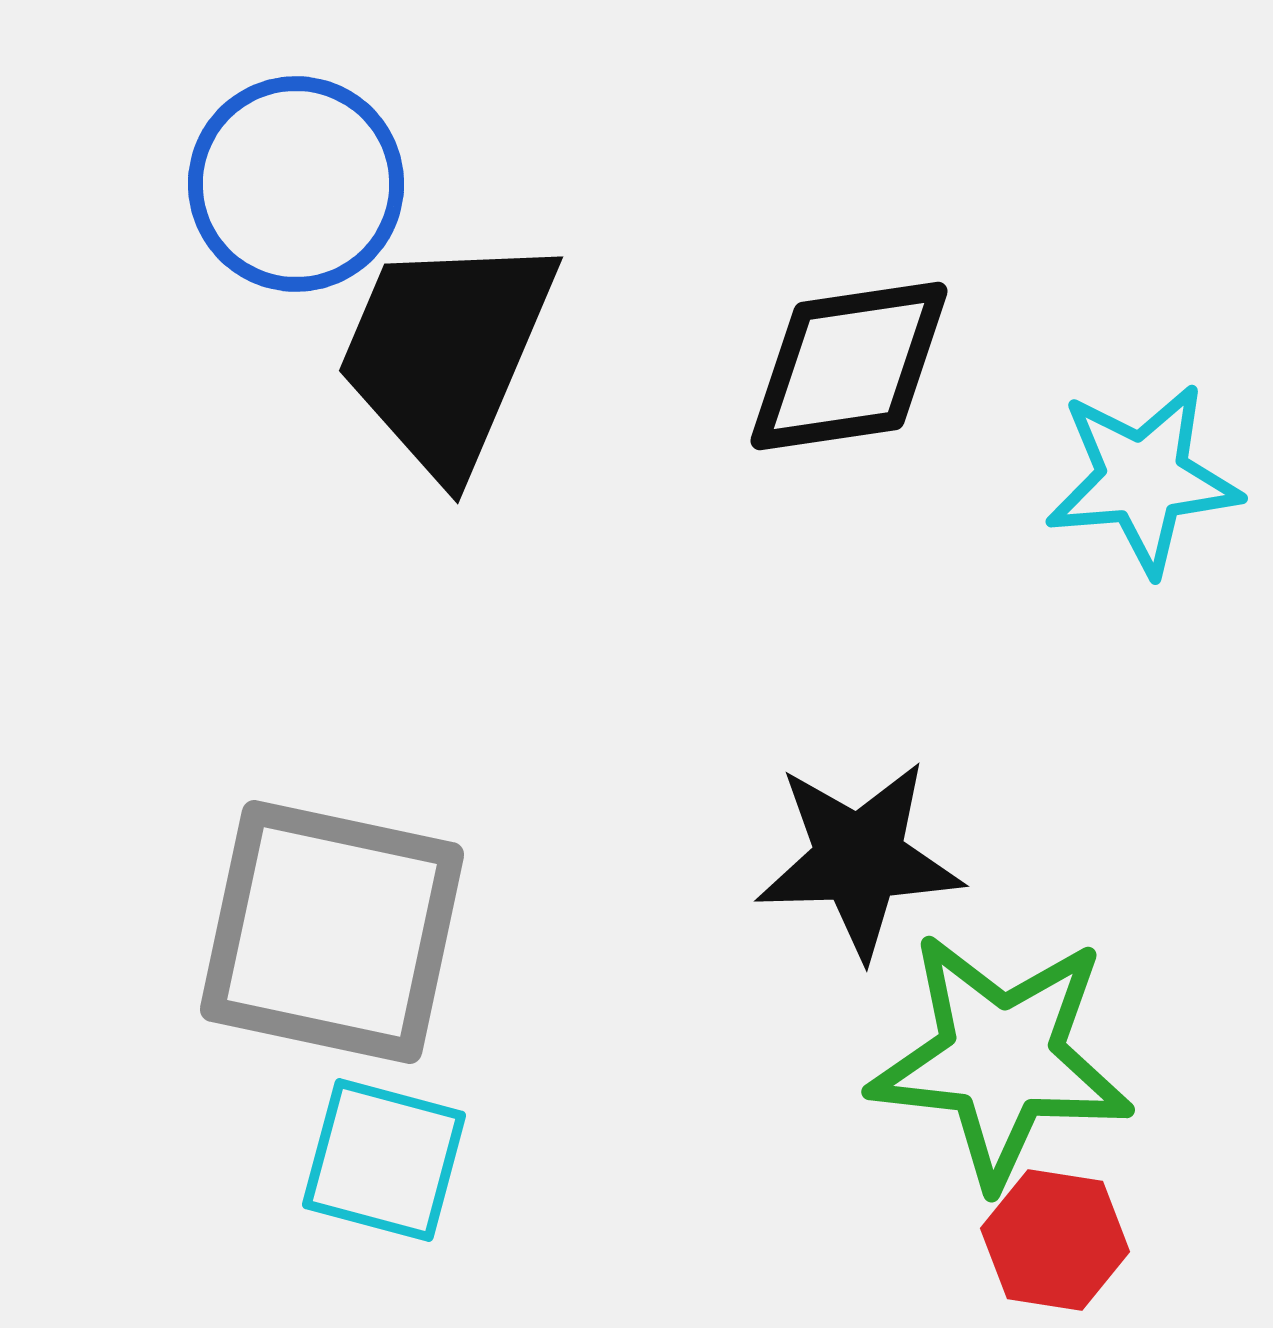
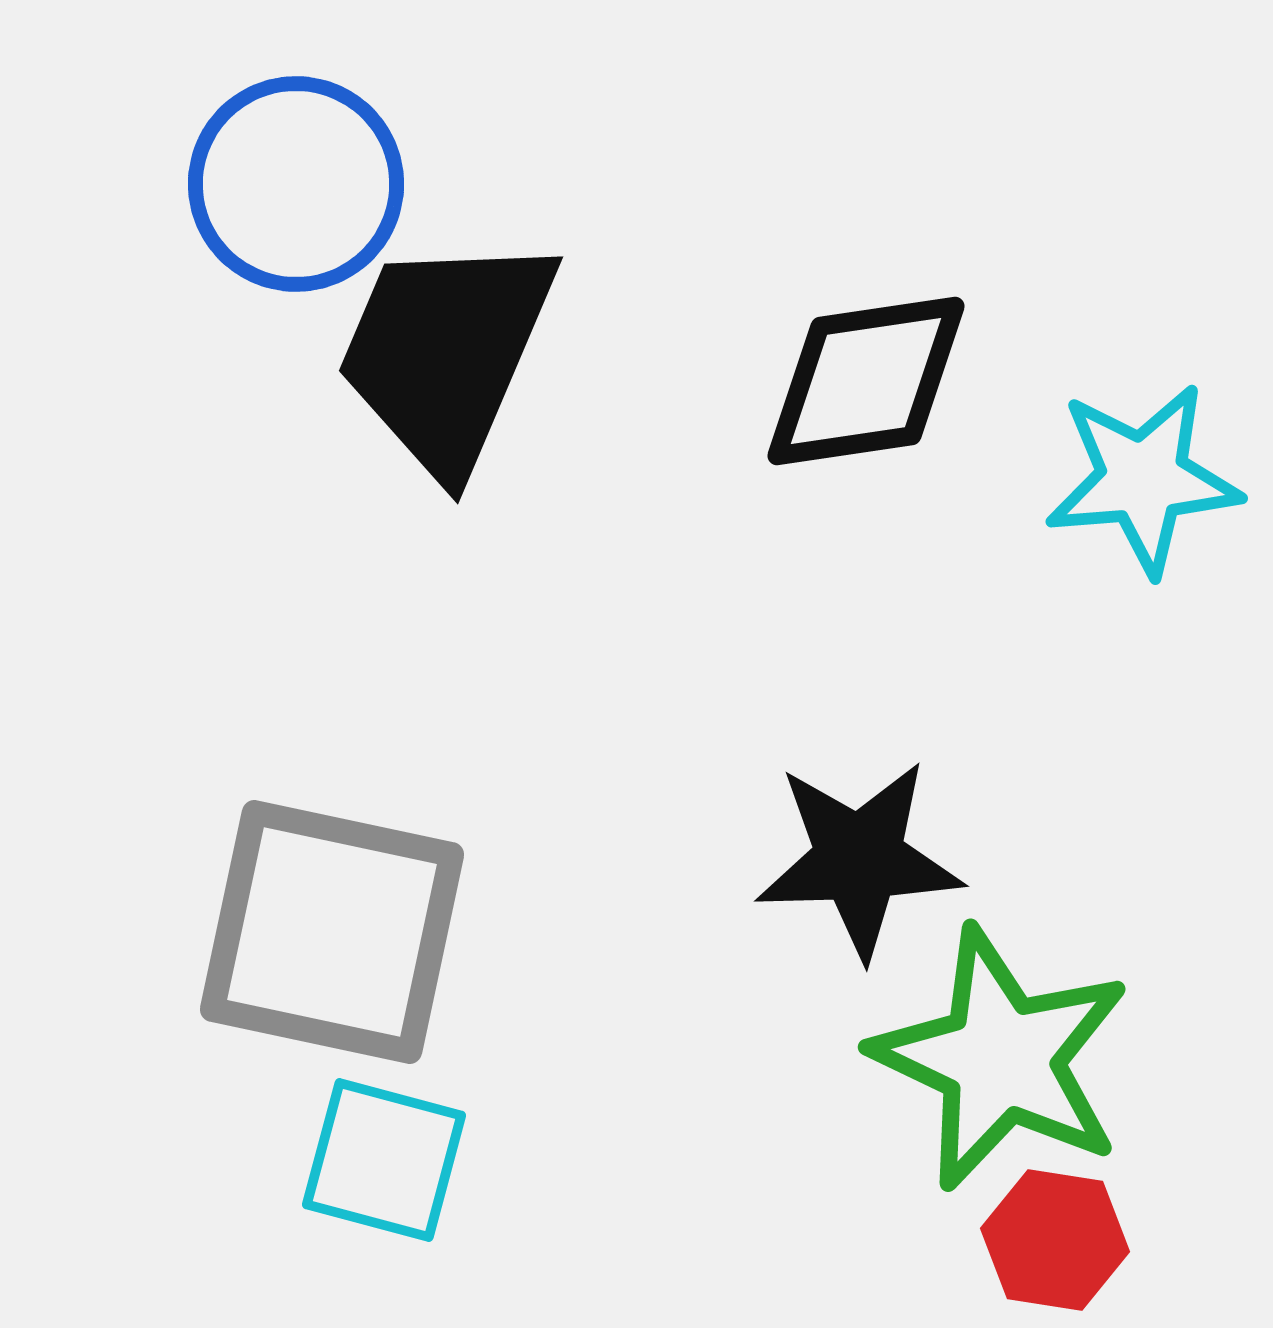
black diamond: moved 17 px right, 15 px down
green star: rotated 19 degrees clockwise
